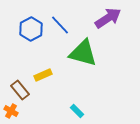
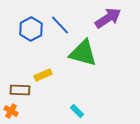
brown rectangle: rotated 48 degrees counterclockwise
